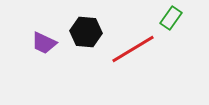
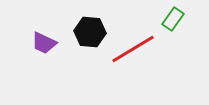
green rectangle: moved 2 px right, 1 px down
black hexagon: moved 4 px right
